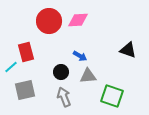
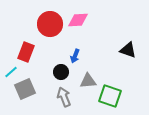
red circle: moved 1 px right, 3 px down
red rectangle: rotated 36 degrees clockwise
blue arrow: moved 5 px left; rotated 80 degrees clockwise
cyan line: moved 5 px down
gray triangle: moved 5 px down
gray square: moved 1 px up; rotated 10 degrees counterclockwise
green square: moved 2 px left
